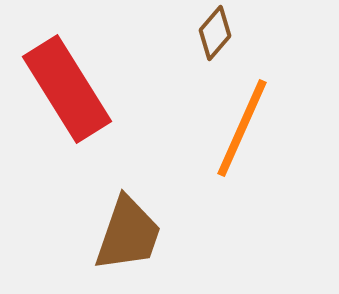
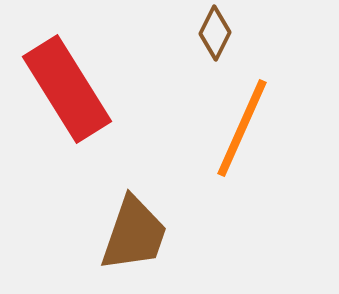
brown diamond: rotated 14 degrees counterclockwise
brown trapezoid: moved 6 px right
